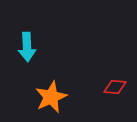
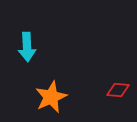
red diamond: moved 3 px right, 3 px down
